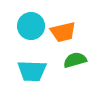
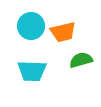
green semicircle: moved 6 px right
